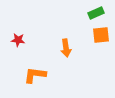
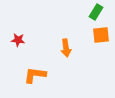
green rectangle: moved 1 px up; rotated 35 degrees counterclockwise
